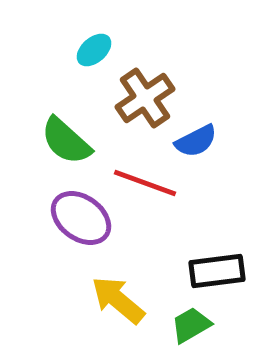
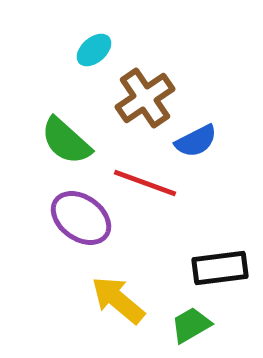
black rectangle: moved 3 px right, 3 px up
